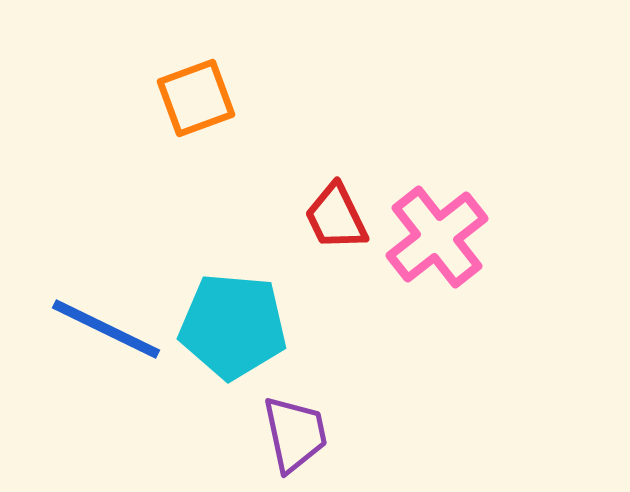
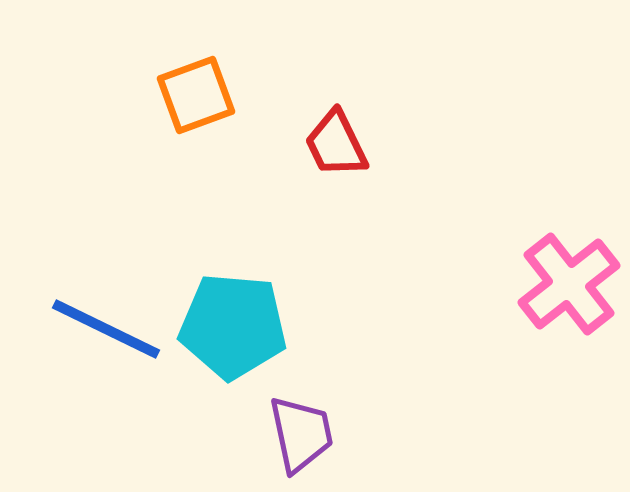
orange square: moved 3 px up
red trapezoid: moved 73 px up
pink cross: moved 132 px right, 47 px down
purple trapezoid: moved 6 px right
